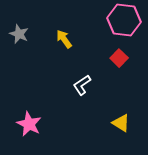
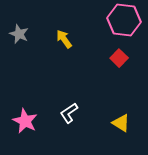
white L-shape: moved 13 px left, 28 px down
pink star: moved 4 px left, 3 px up
